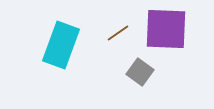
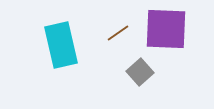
cyan rectangle: rotated 33 degrees counterclockwise
gray square: rotated 12 degrees clockwise
